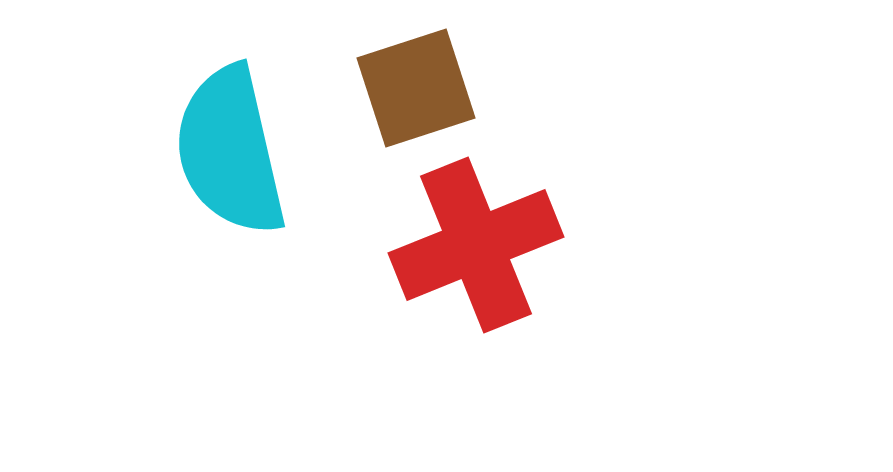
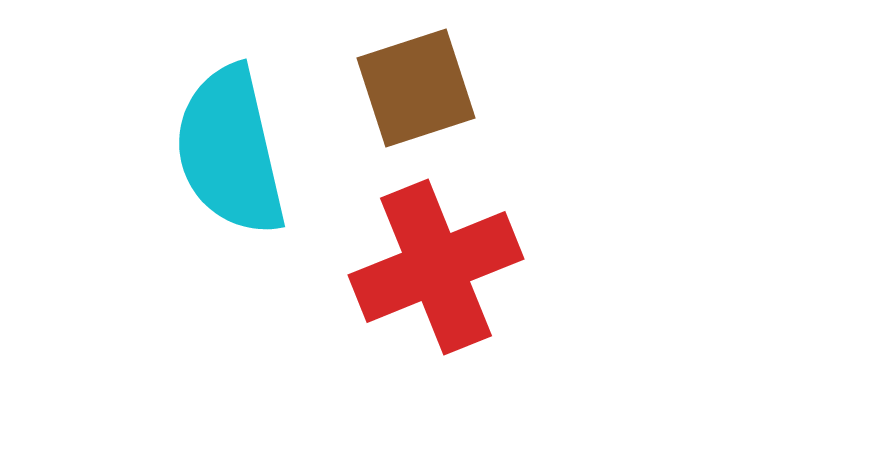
red cross: moved 40 px left, 22 px down
